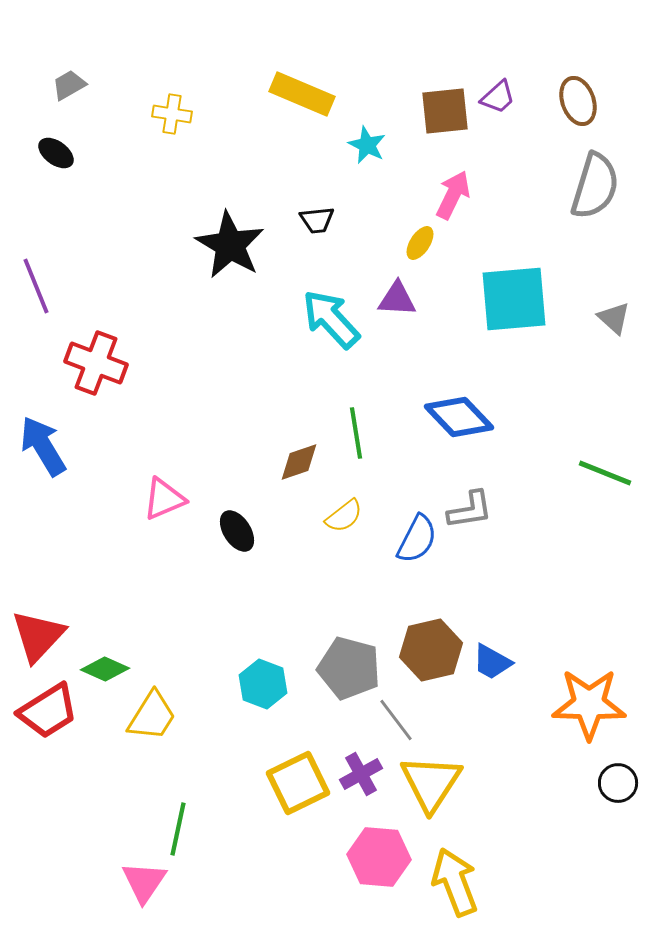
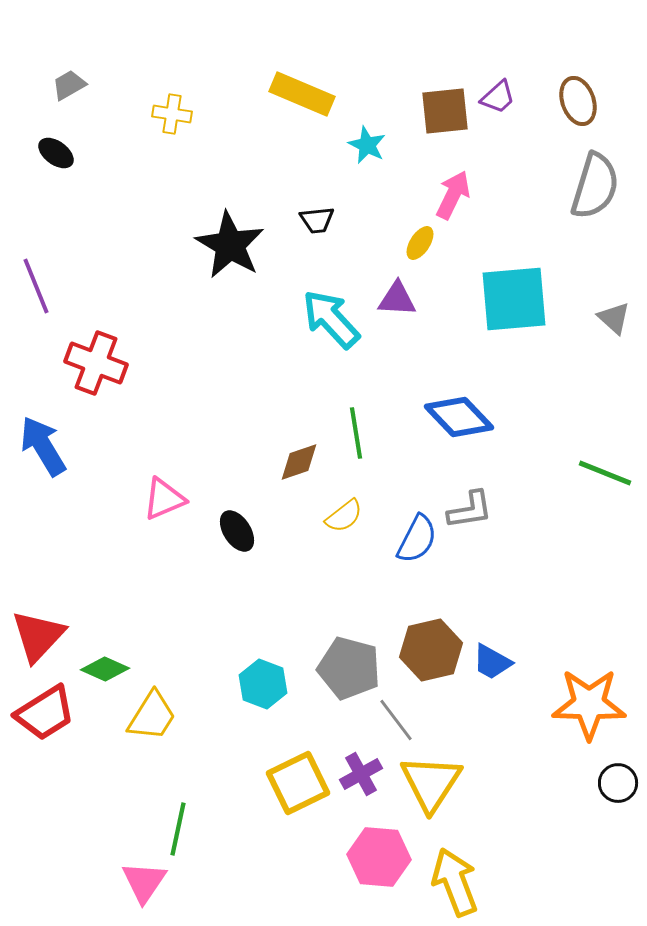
red trapezoid at (48, 711): moved 3 px left, 2 px down
